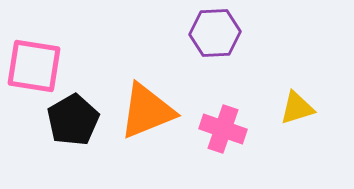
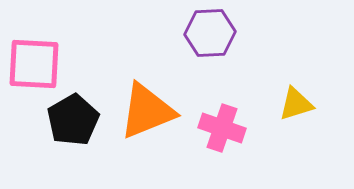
purple hexagon: moved 5 px left
pink square: moved 2 px up; rotated 6 degrees counterclockwise
yellow triangle: moved 1 px left, 4 px up
pink cross: moved 1 px left, 1 px up
